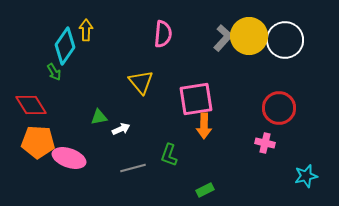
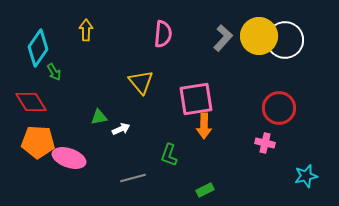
yellow circle: moved 10 px right
cyan diamond: moved 27 px left, 2 px down
red diamond: moved 3 px up
gray line: moved 10 px down
